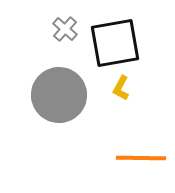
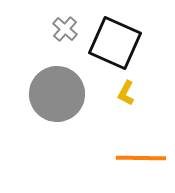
black square: rotated 34 degrees clockwise
yellow L-shape: moved 5 px right, 5 px down
gray circle: moved 2 px left, 1 px up
